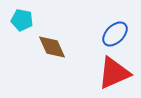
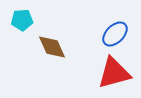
cyan pentagon: rotated 15 degrees counterclockwise
red triangle: rotated 9 degrees clockwise
